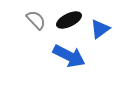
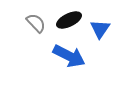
gray semicircle: moved 3 px down
blue triangle: rotated 20 degrees counterclockwise
